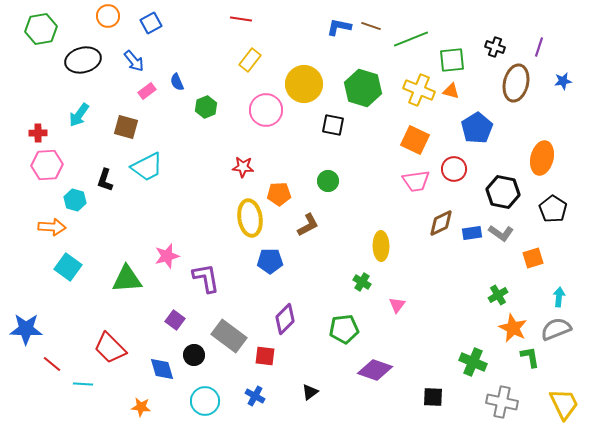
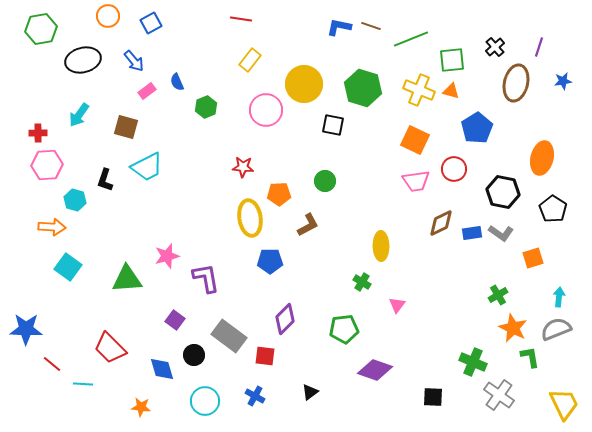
black cross at (495, 47): rotated 30 degrees clockwise
green circle at (328, 181): moved 3 px left
gray cross at (502, 402): moved 3 px left, 7 px up; rotated 24 degrees clockwise
